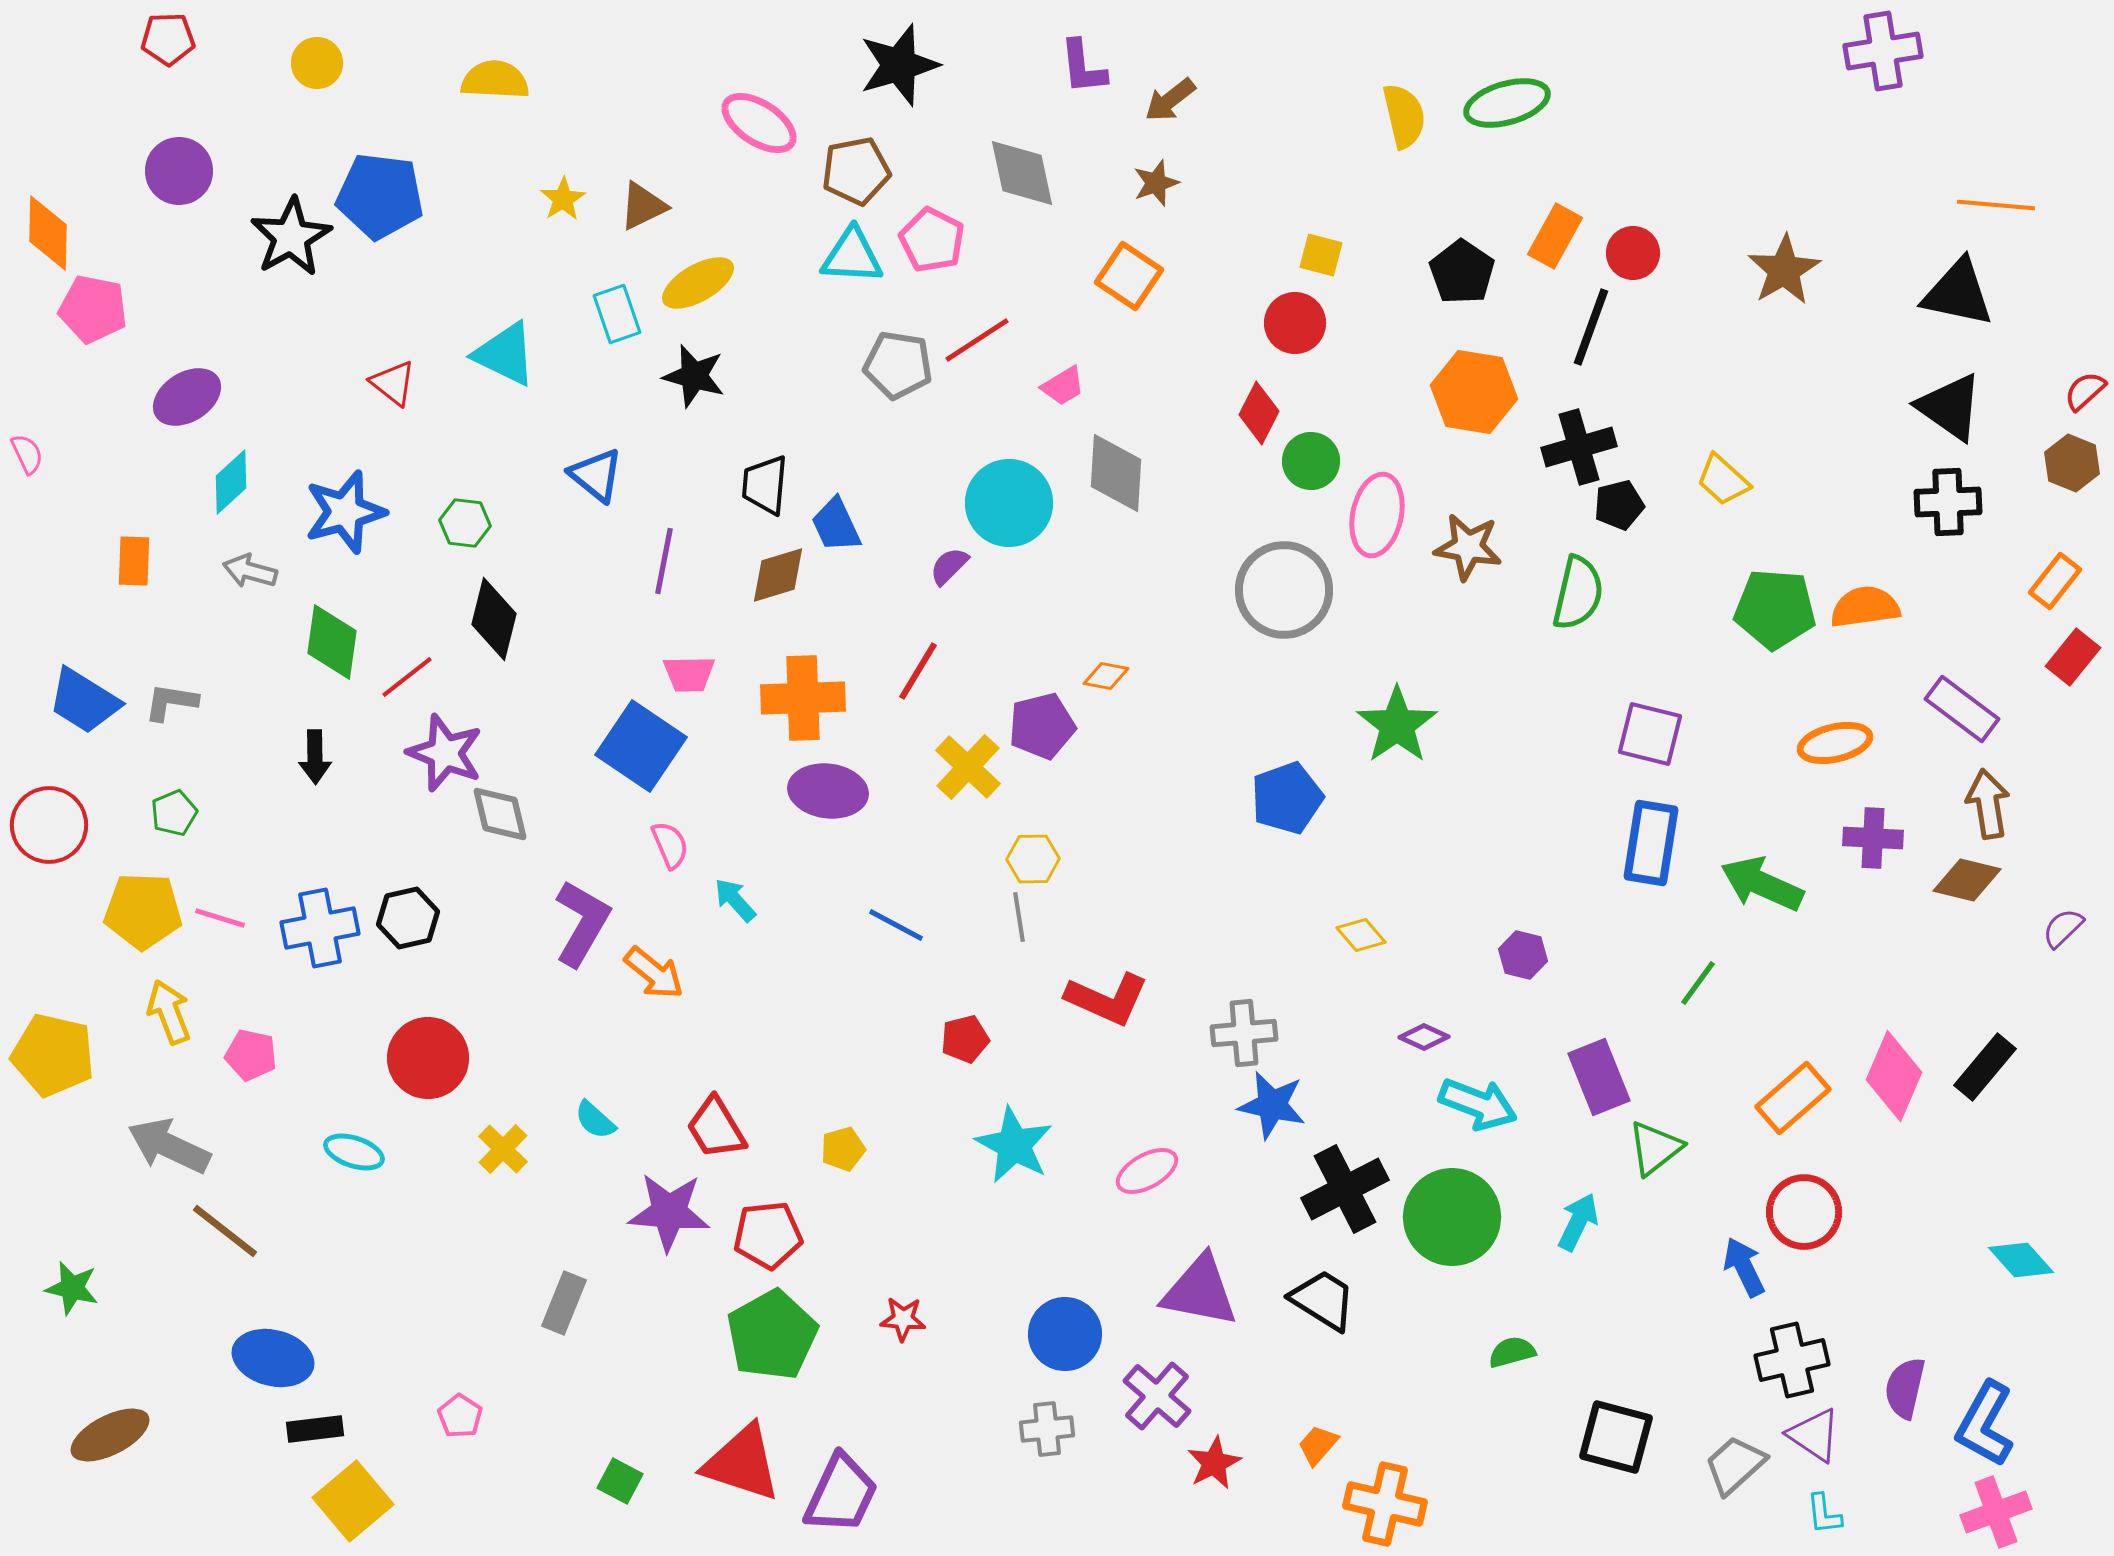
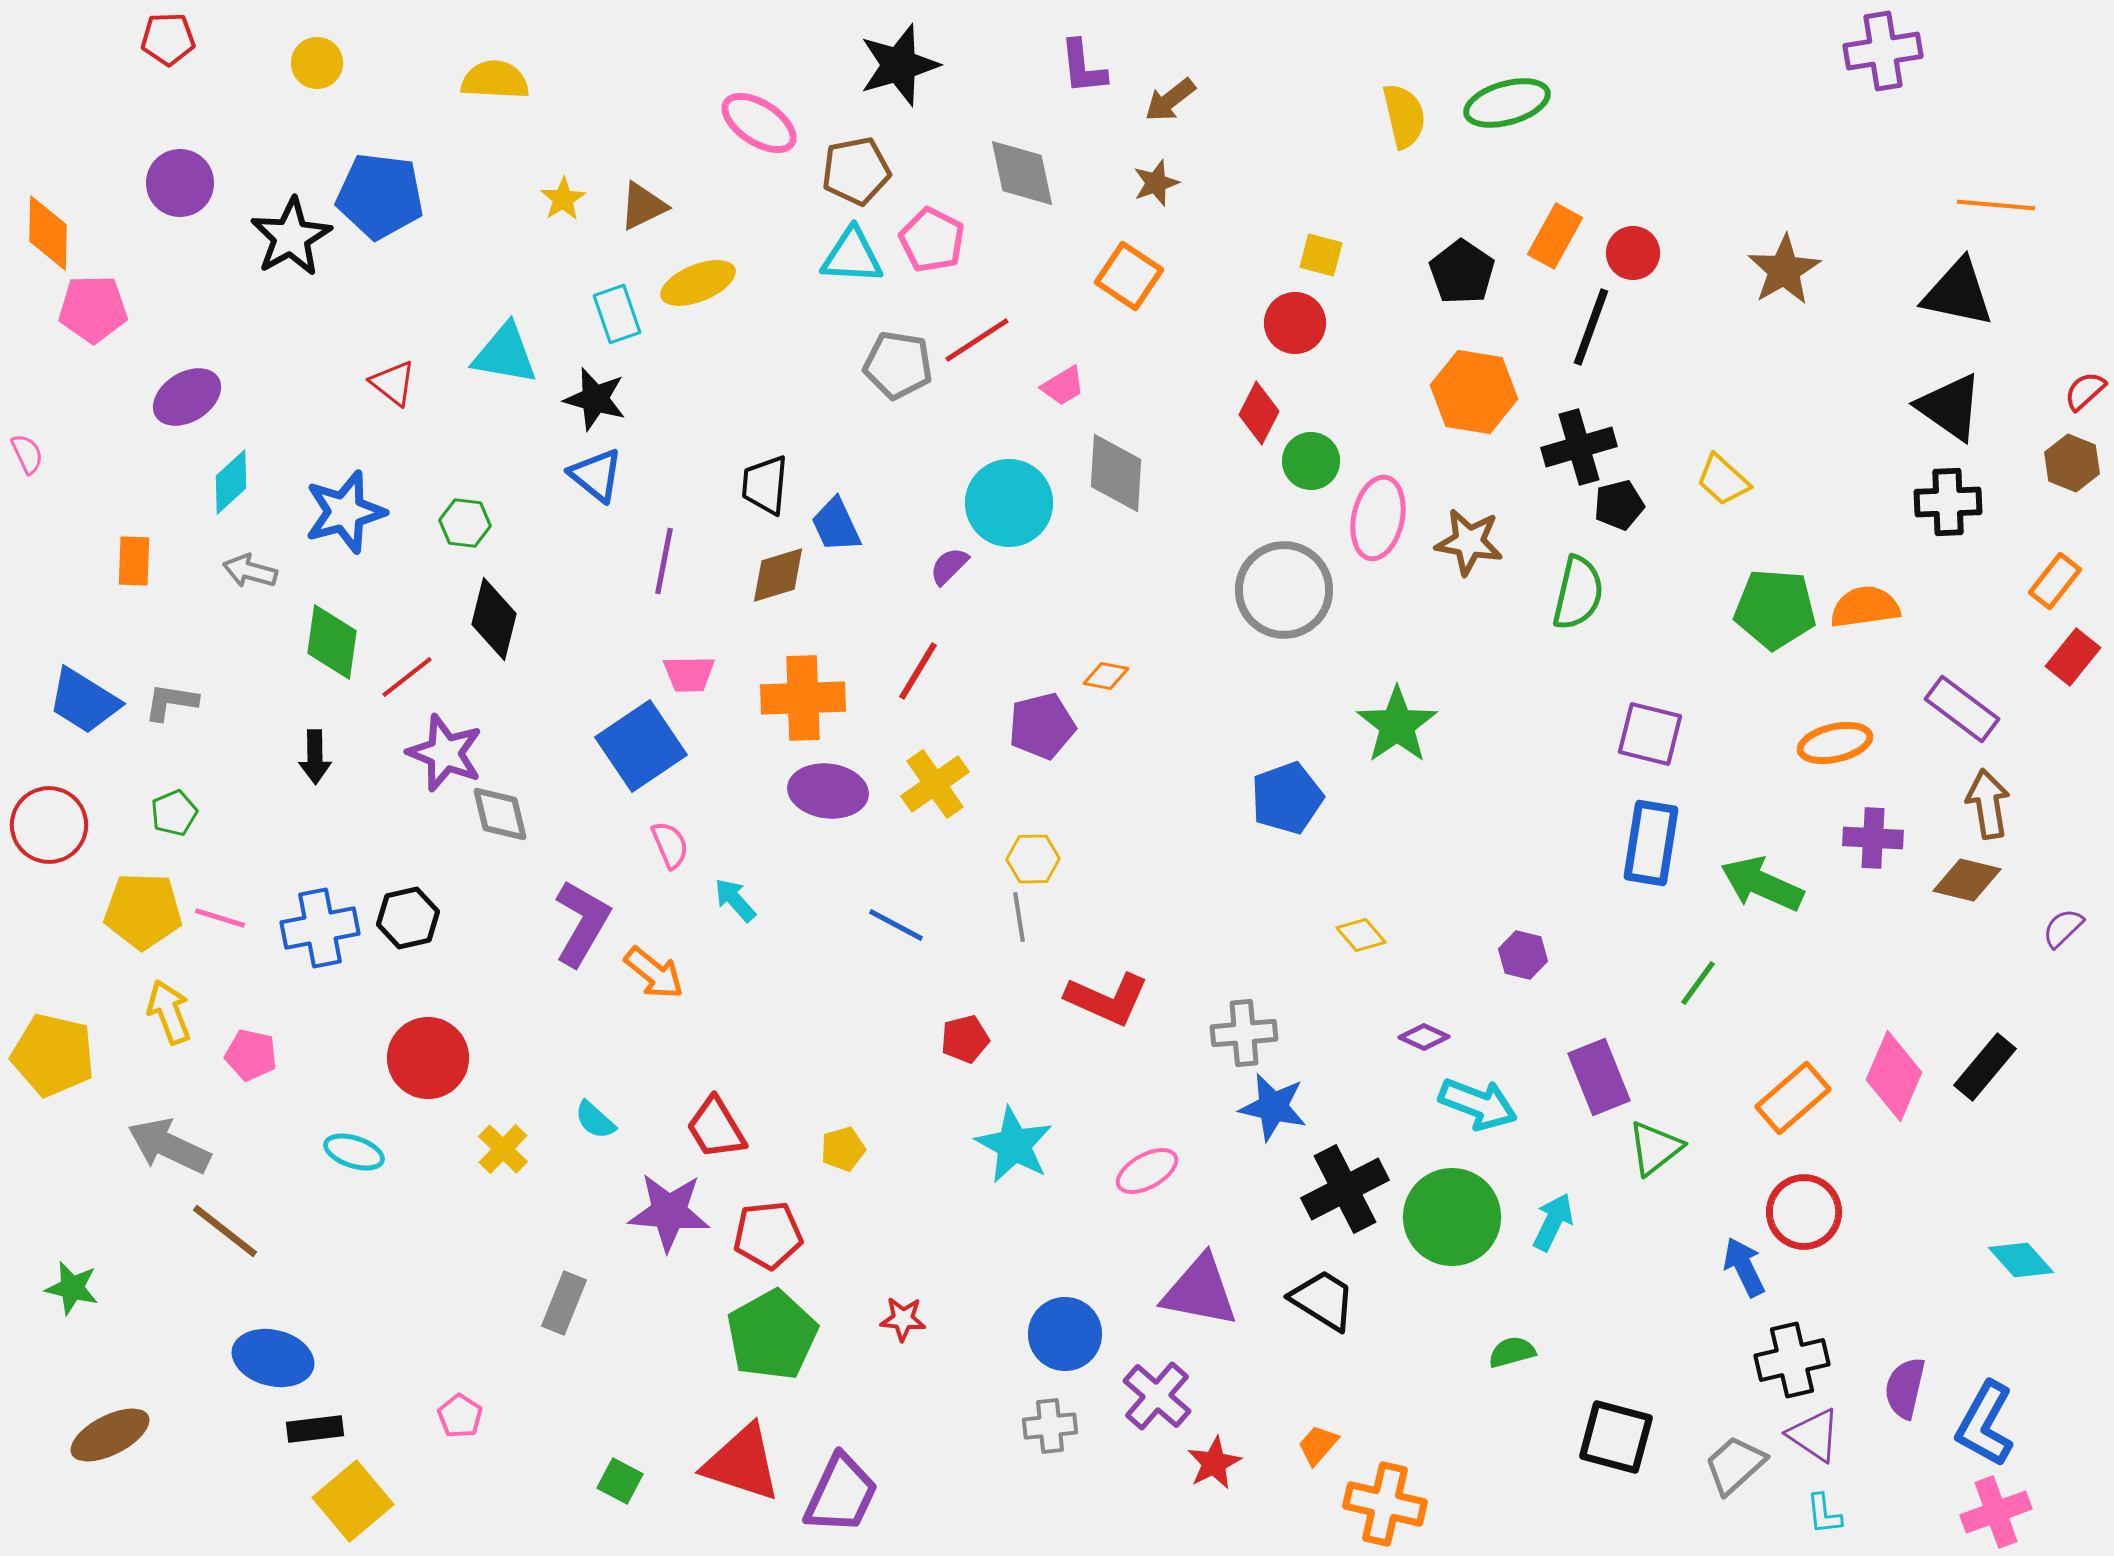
purple circle at (179, 171): moved 1 px right, 12 px down
yellow ellipse at (698, 283): rotated 8 degrees clockwise
pink pentagon at (93, 309): rotated 12 degrees counterclockwise
cyan triangle at (505, 354): rotated 16 degrees counterclockwise
black star at (694, 376): moved 99 px left, 23 px down
pink ellipse at (1377, 515): moved 1 px right, 3 px down
brown star at (1468, 547): moved 1 px right, 5 px up
blue square at (641, 746): rotated 22 degrees clockwise
yellow cross at (968, 767): moved 33 px left, 17 px down; rotated 12 degrees clockwise
blue star at (1272, 1105): moved 1 px right, 2 px down
cyan arrow at (1578, 1222): moved 25 px left
gray cross at (1047, 1429): moved 3 px right, 3 px up
